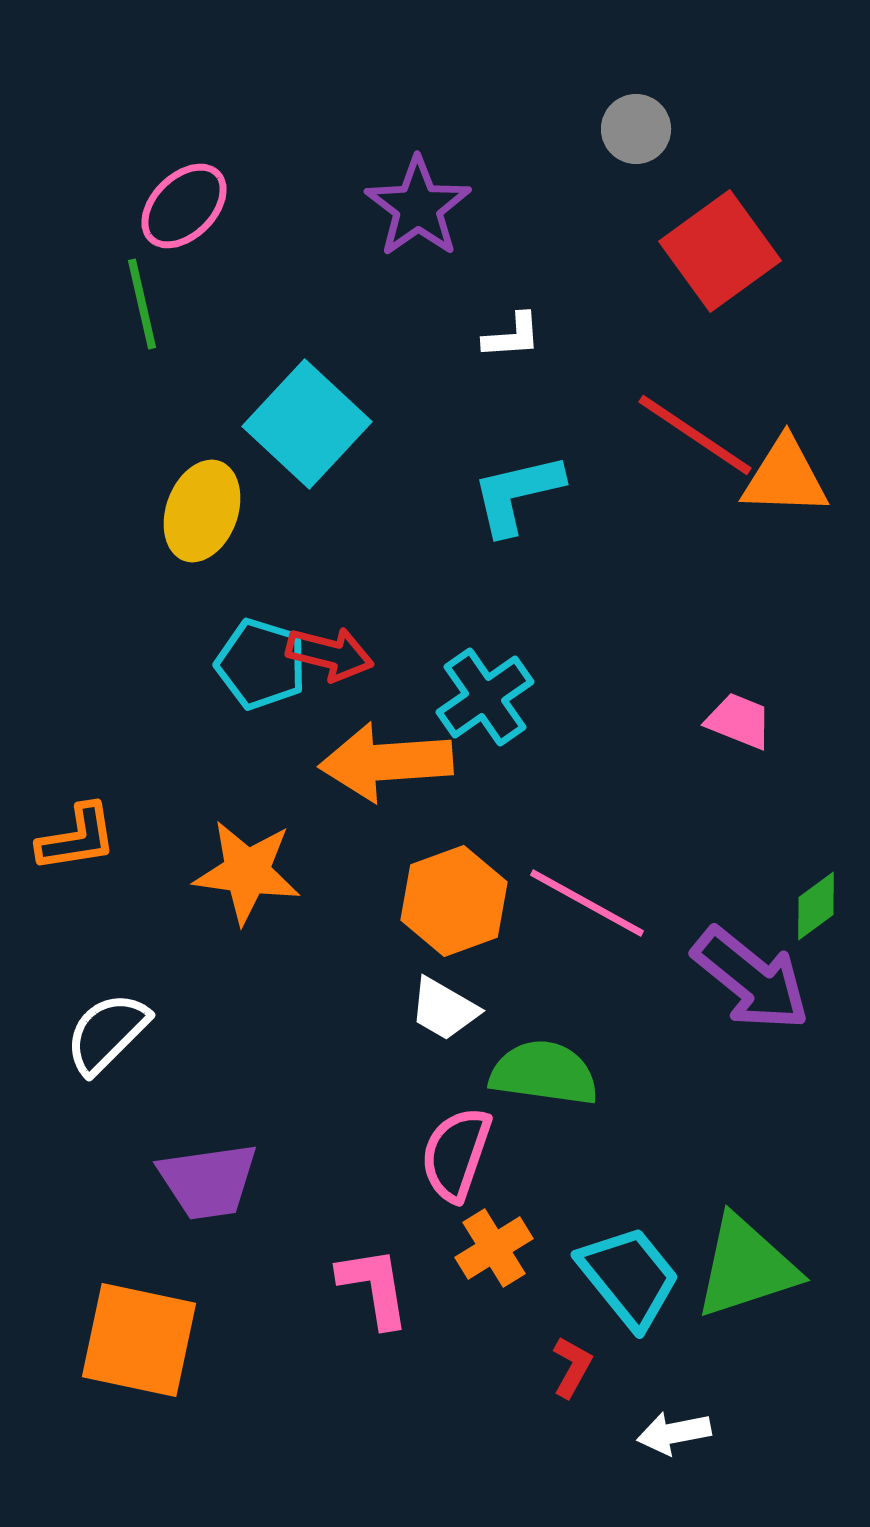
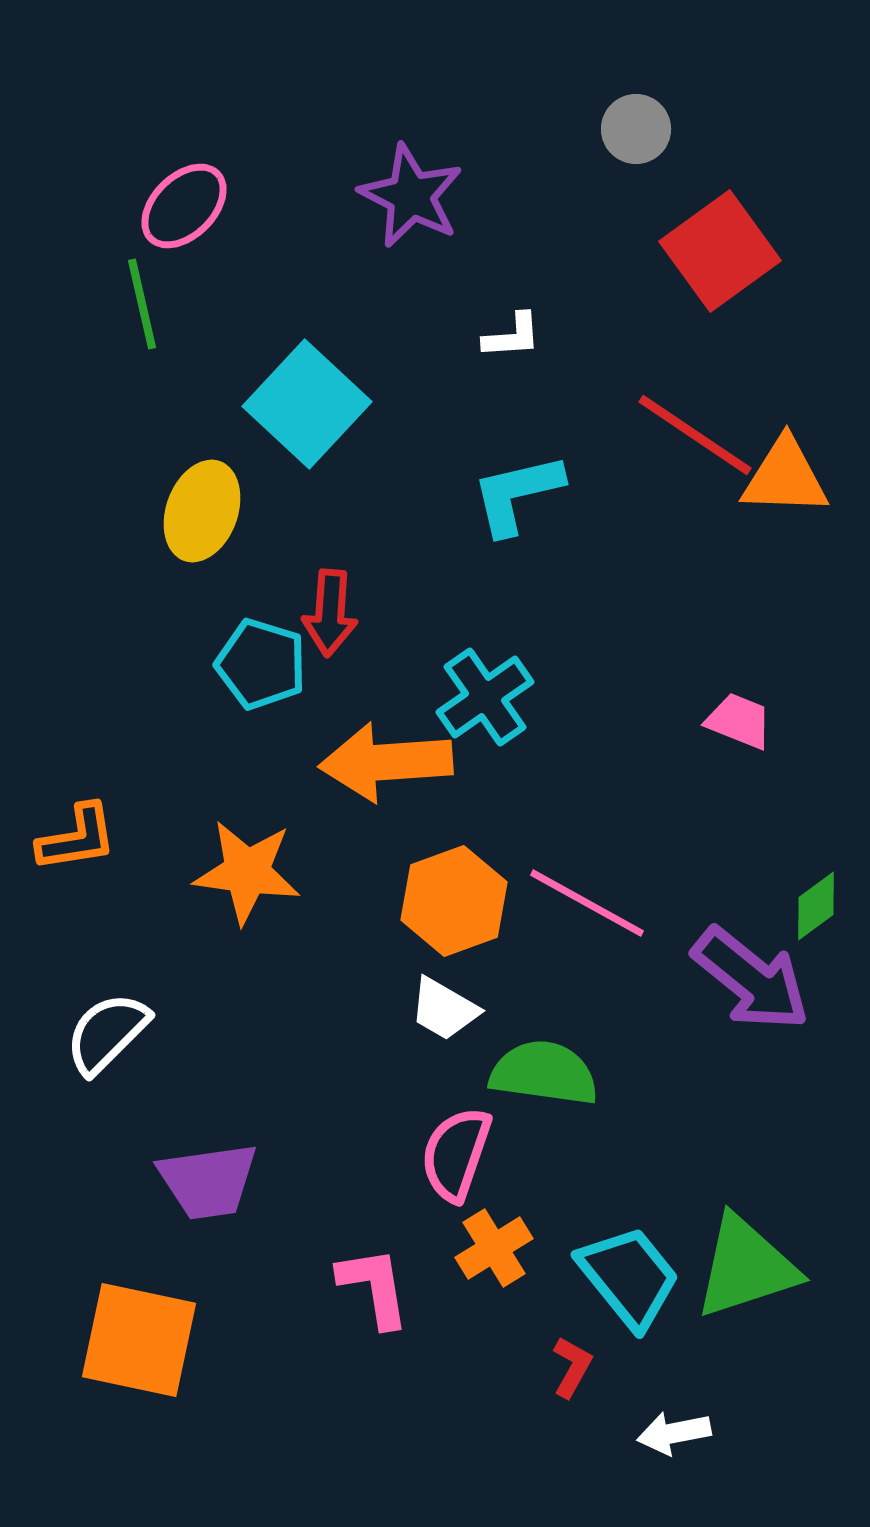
purple star: moved 7 px left, 11 px up; rotated 10 degrees counterclockwise
cyan square: moved 20 px up
red arrow: moved 41 px up; rotated 80 degrees clockwise
